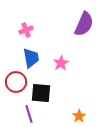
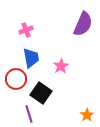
purple semicircle: moved 1 px left
pink star: moved 3 px down
red circle: moved 3 px up
black square: rotated 30 degrees clockwise
orange star: moved 8 px right, 1 px up
